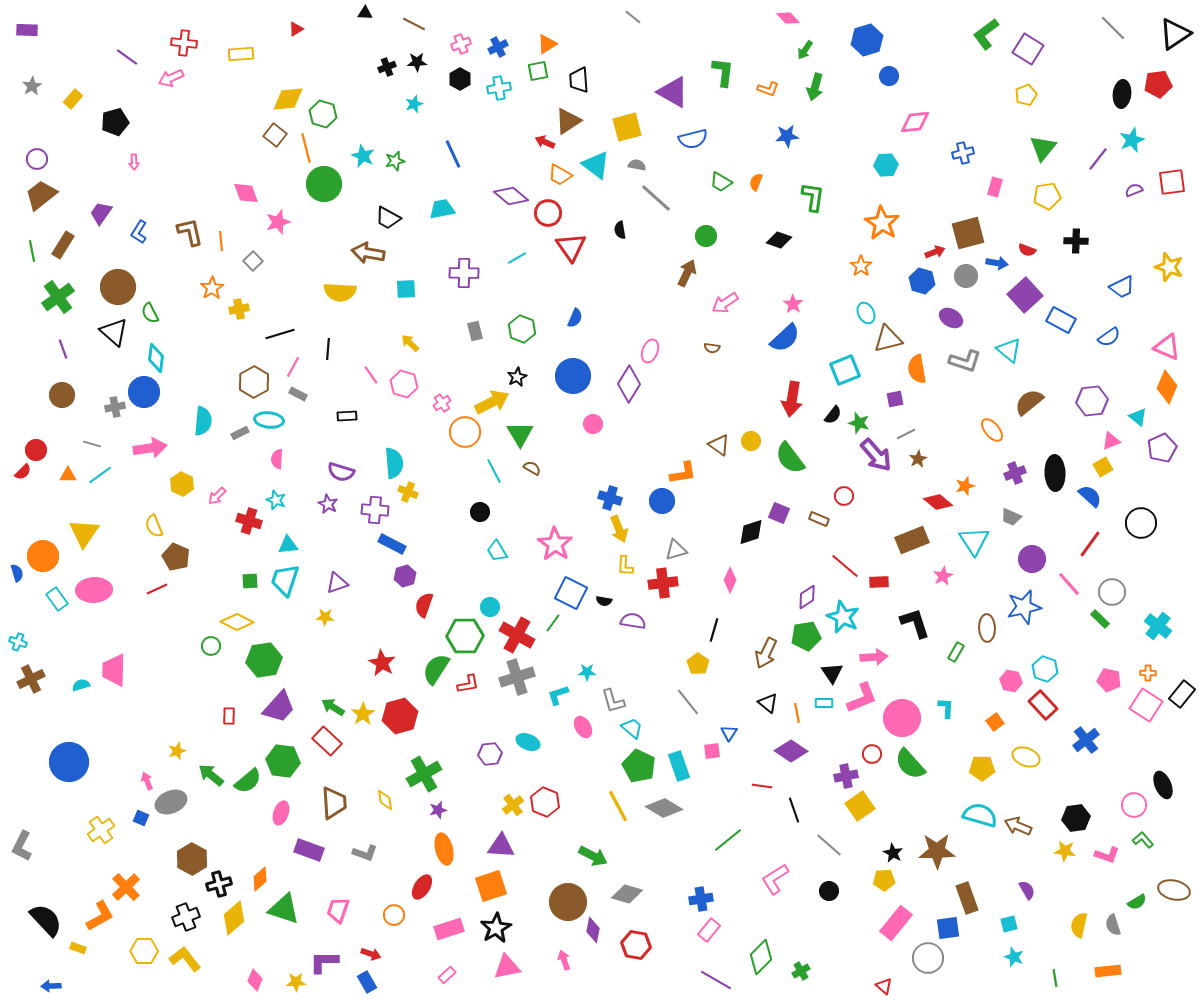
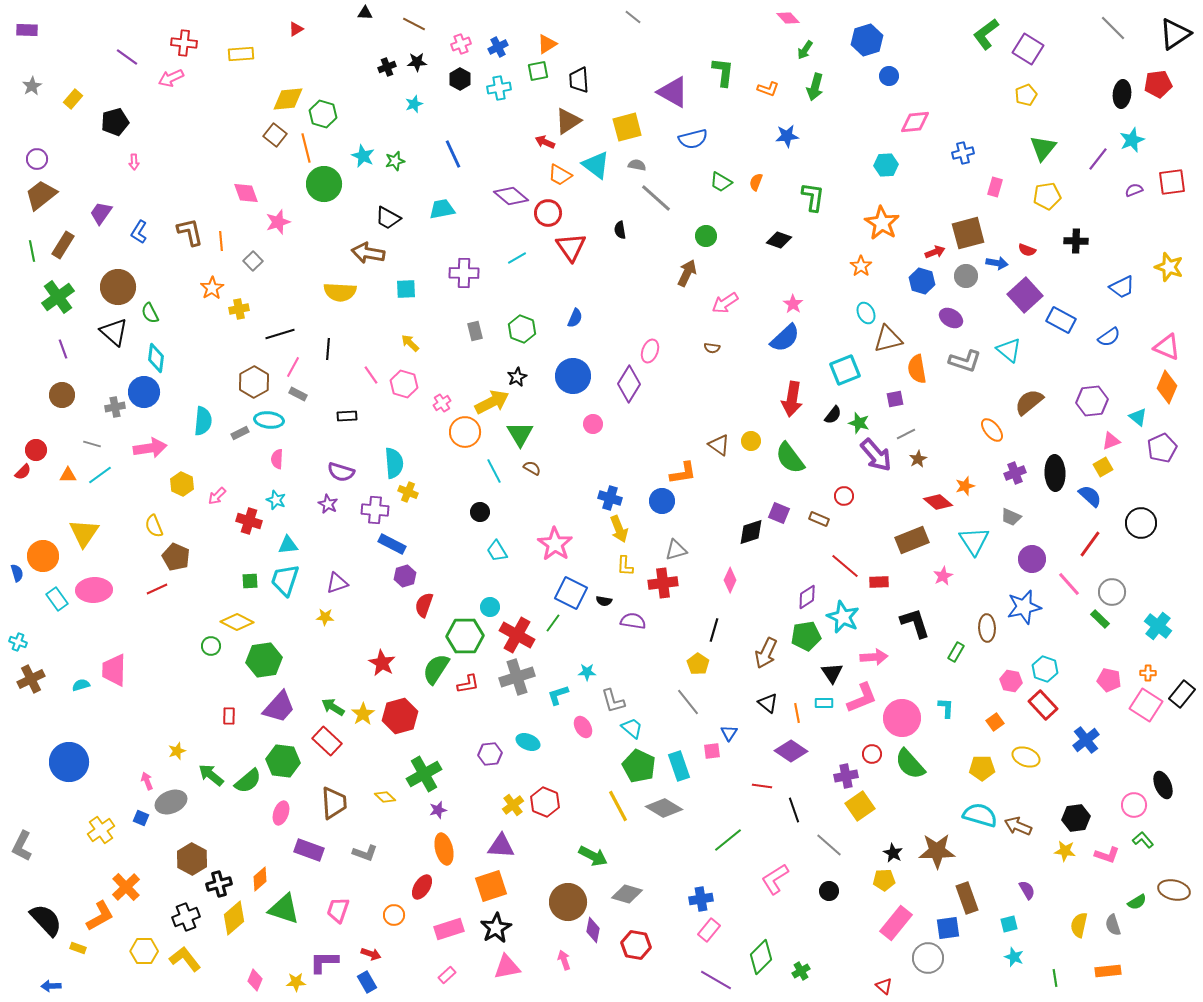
yellow diamond at (385, 800): moved 3 px up; rotated 40 degrees counterclockwise
